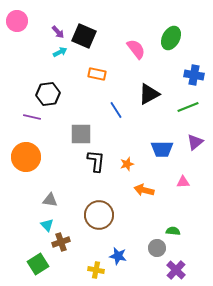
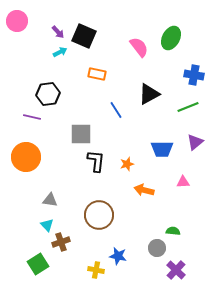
pink semicircle: moved 3 px right, 2 px up
